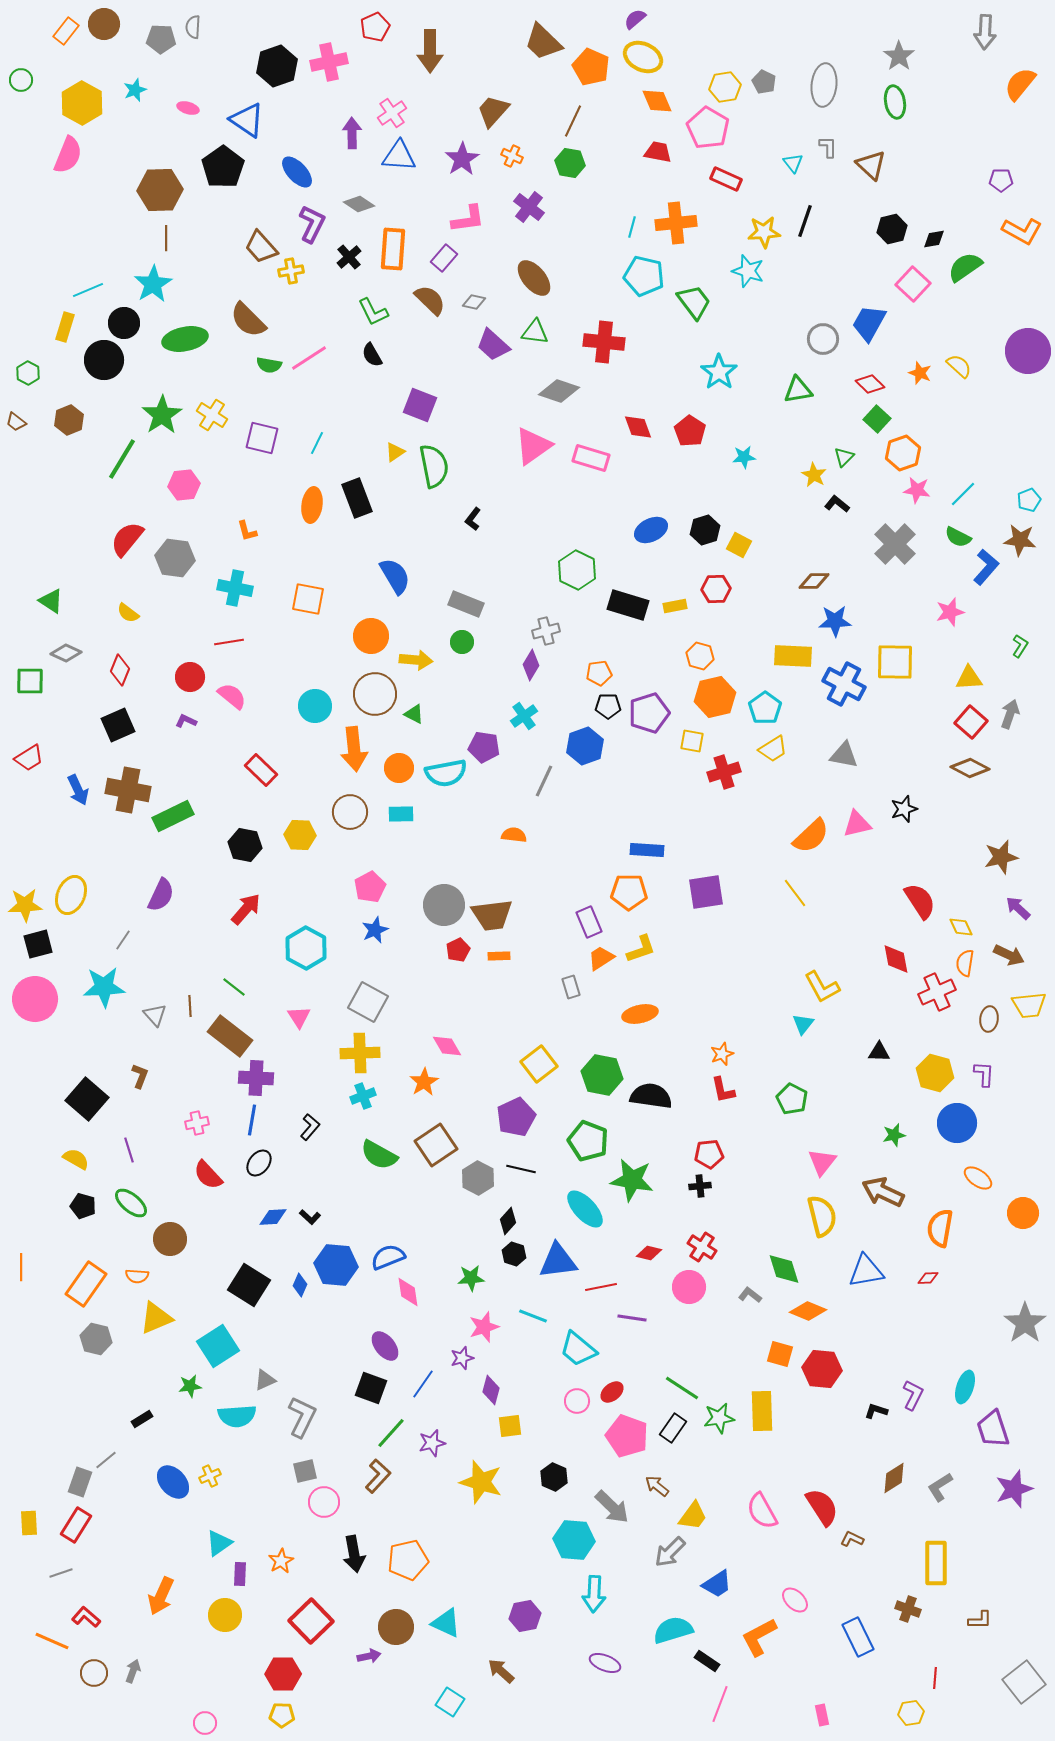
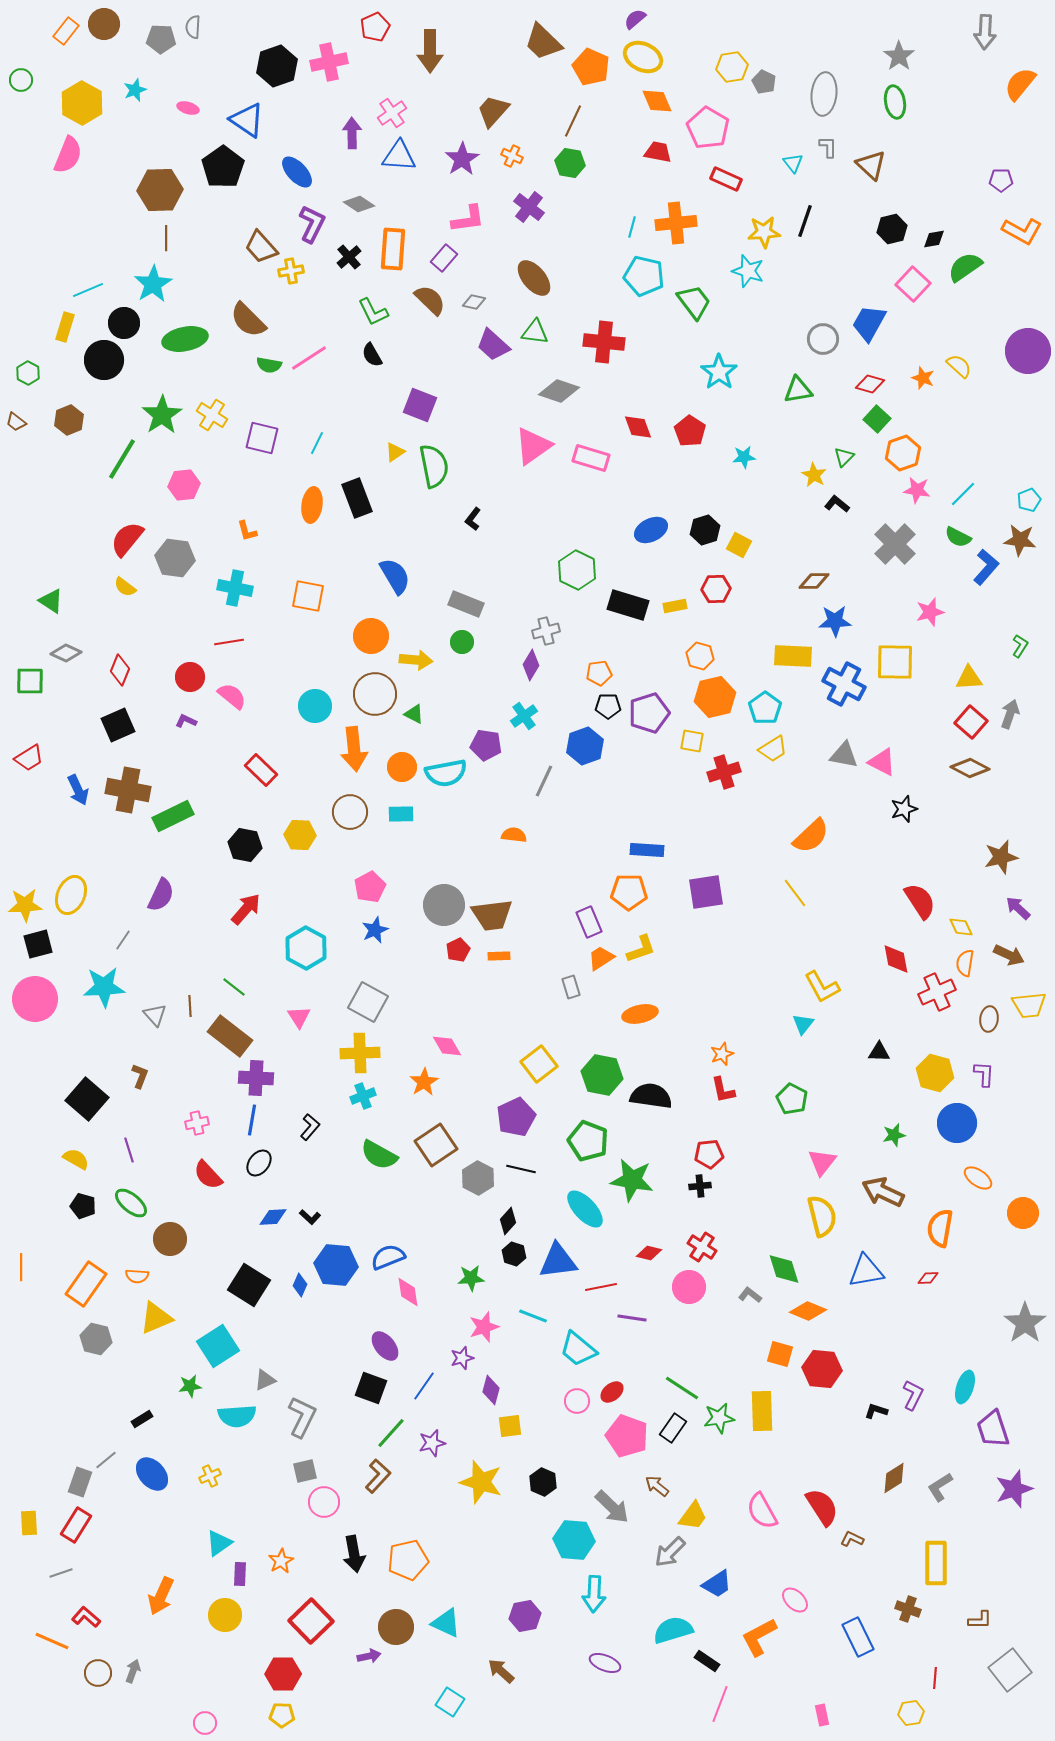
gray ellipse at (824, 85): moved 9 px down
yellow hexagon at (725, 87): moved 7 px right, 20 px up
orange star at (920, 373): moved 3 px right, 5 px down
red diamond at (870, 384): rotated 28 degrees counterclockwise
orange square at (308, 599): moved 3 px up
pink star at (950, 612): moved 20 px left
yellow semicircle at (128, 613): moved 3 px left, 26 px up
purple pentagon at (484, 747): moved 2 px right, 2 px up
orange circle at (399, 768): moved 3 px right, 1 px up
pink triangle at (857, 824): moved 25 px right, 62 px up; rotated 40 degrees clockwise
blue line at (423, 1384): moved 1 px right, 2 px down
black hexagon at (554, 1477): moved 11 px left, 5 px down
blue ellipse at (173, 1482): moved 21 px left, 8 px up
brown circle at (94, 1673): moved 4 px right
gray square at (1024, 1682): moved 14 px left, 12 px up
